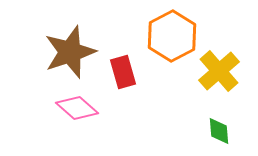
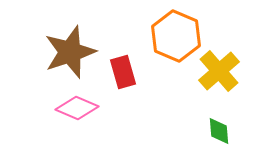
orange hexagon: moved 4 px right; rotated 9 degrees counterclockwise
pink diamond: rotated 18 degrees counterclockwise
